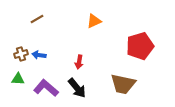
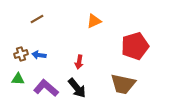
red pentagon: moved 5 px left
